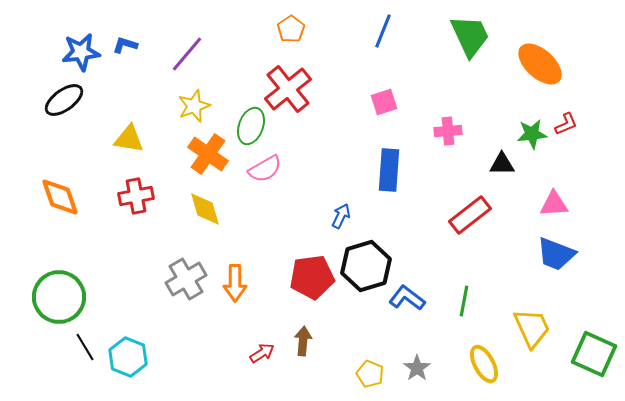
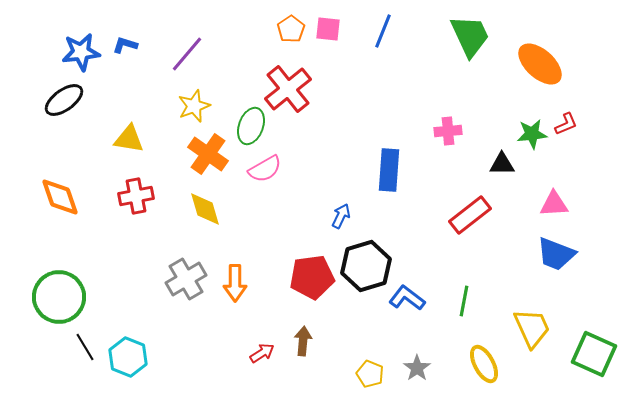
pink square at (384, 102): moved 56 px left, 73 px up; rotated 24 degrees clockwise
